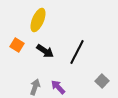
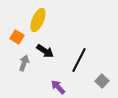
orange square: moved 8 px up
black line: moved 2 px right, 8 px down
gray arrow: moved 11 px left, 24 px up
